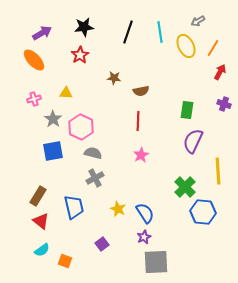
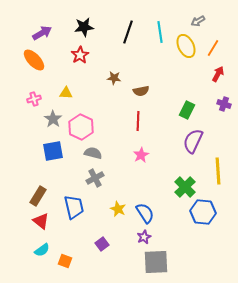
red arrow: moved 2 px left, 2 px down
green rectangle: rotated 18 degrees clockwise
